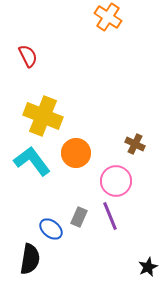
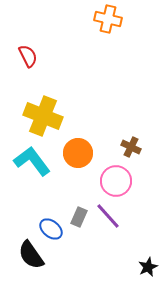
orange cross: moved 2 px down; rotated 20 degrees counterclockwise
brown cross: moved 4 px left, 3 px down
orange circle: moved 2 px right
purple line: moved 2 px left; rotated 20 degrees counterclockwise
black semicircle: moved 1 px right, 4 px up; rotated 136 degrees clockwise
